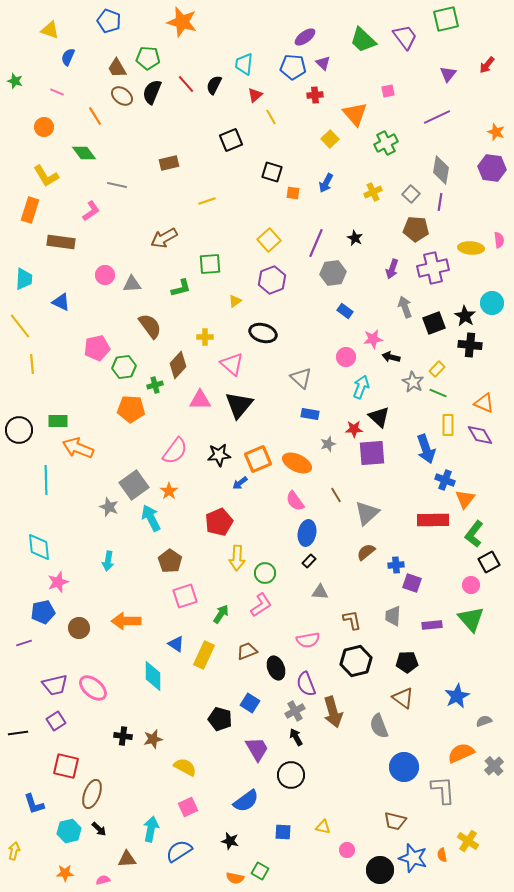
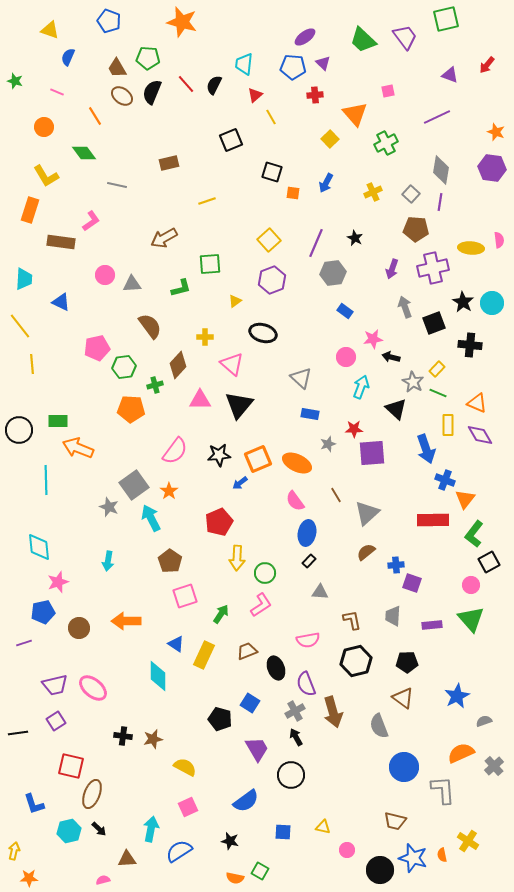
purple triangle at (448, 74): moved 2 px right, 1 px down; rotated 48 degrees counterclockwise
pink L-shape at (91, 211): moved 10 px down
black star at (465, 316): moved 2 px left, 14 px up
orange triangle at (484, 403): moved 7 px left
black triangle at (379, 417): moved 17 px right, 8 px up
cyan diamond at (153, 676): moved 5 px right
red square at (66, 766): moved 5 px right
orange star at (65, 873): moved 36 px left, 5 px down
